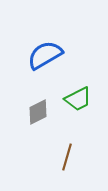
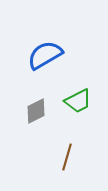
green trapezoid: moved 2 px down
gray diamond: moved 2 px left, 1 px up
